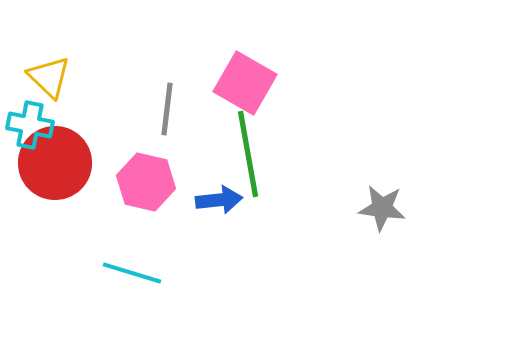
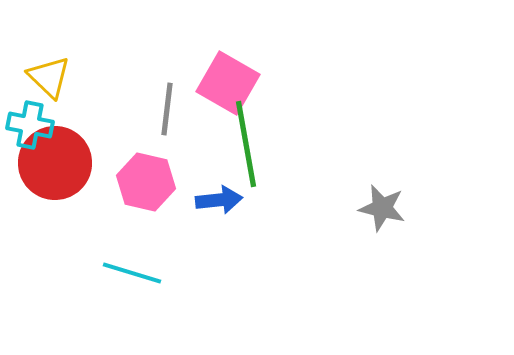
pink square: moved 17 px left
green line: moved 2 px left, 10 px up
gray star: rotated 6 degrees clockwise
